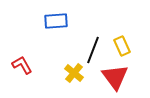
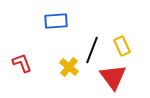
black line: moved 1 px left
red L-shape: moved 2 px up; rotated 10 degrees clockwise
yellow cross: moved 5 px left, 6 px up
red triangle: moved 2 px left
